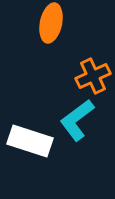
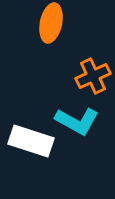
cyan L-shape: moved 1 px down; rotated 114 degrees counterclockwise
white rectangle: moved 1 px right
